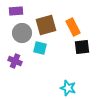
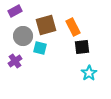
purple rectangle: moved 1 px left; rotated 24 degrees counterclockwise
gray circle: moved 1 px right, 3 px down
purple cross: rotated 32 degrees clockwise
cyan star: moved 21 px right, 15 px up; rotated 21 degrees clockwise
